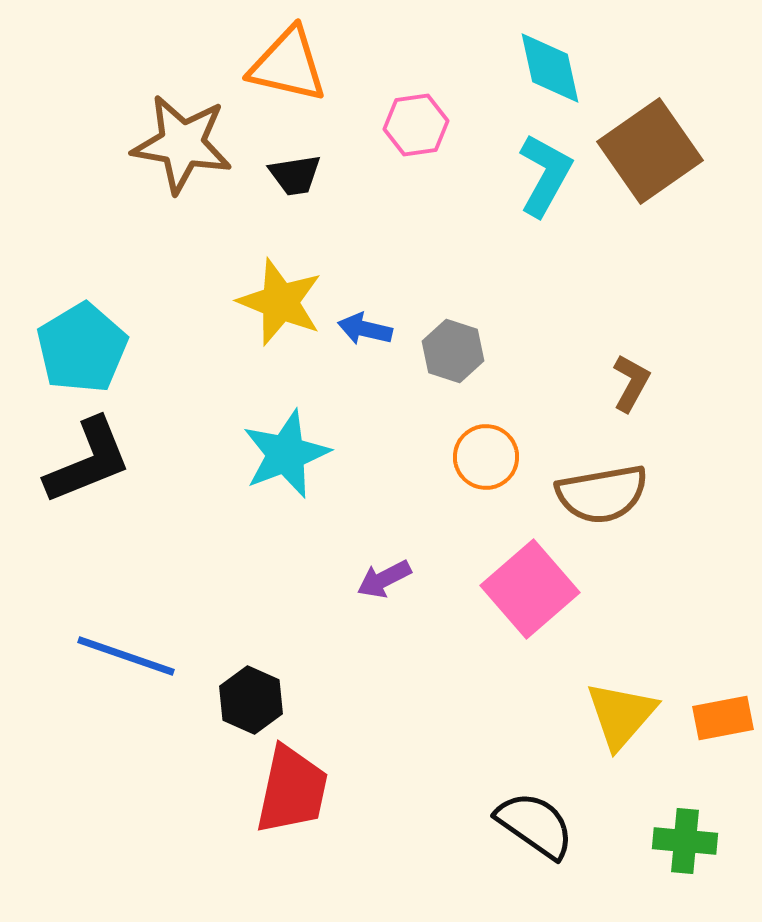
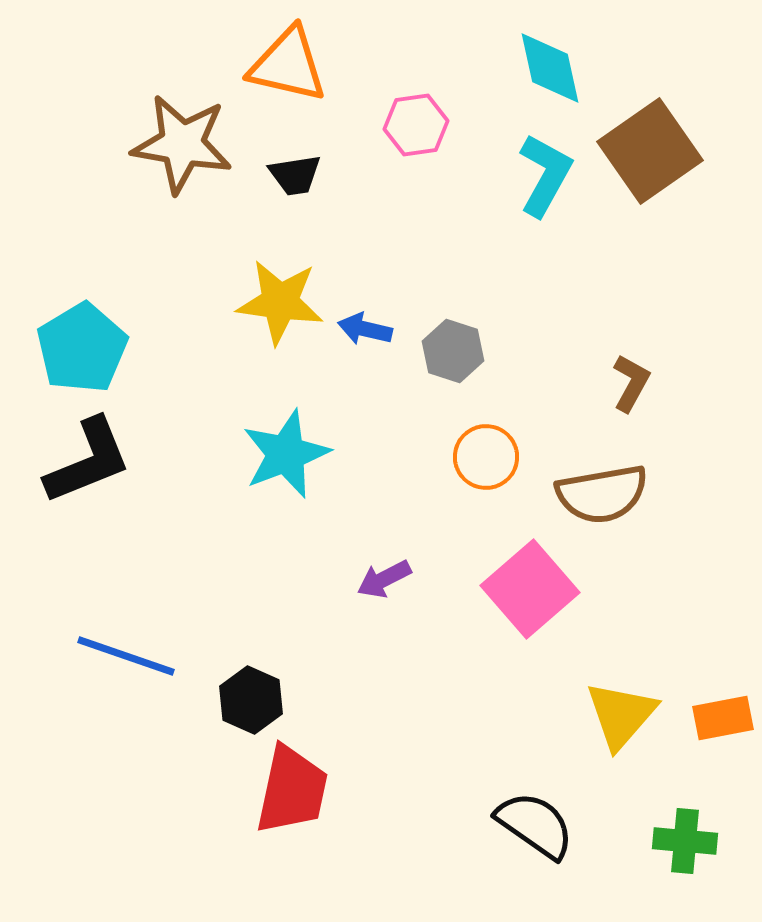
yellow star: rotated 14 degrees counterclockwise
